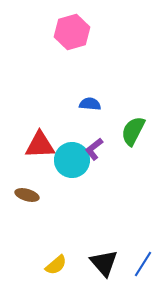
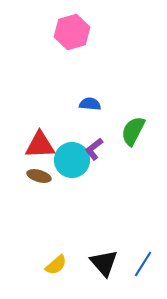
brown ellipse: moved 12 px right, 19 px up
